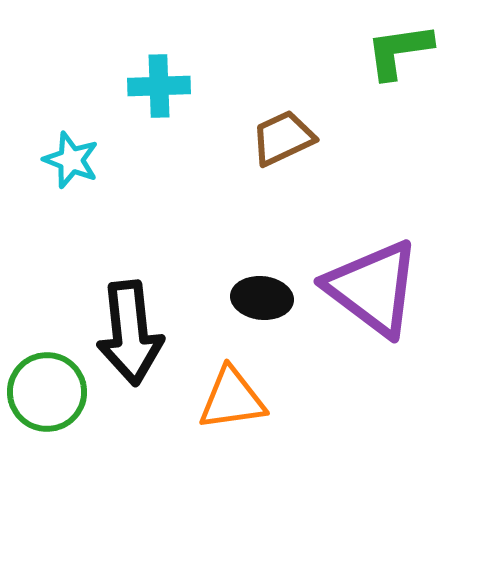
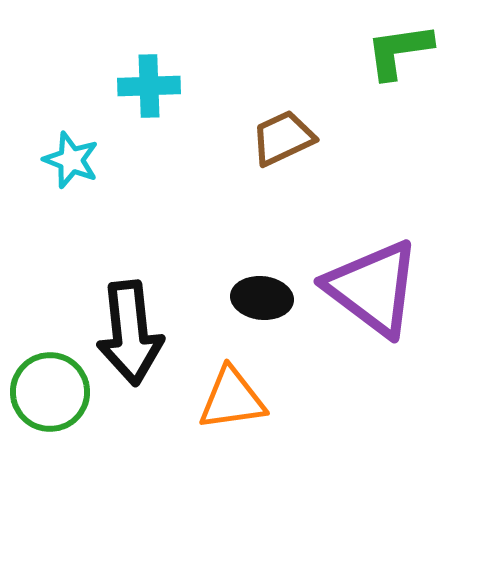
cyan cross: moved 10 px left
green circle: moved 3 px right
